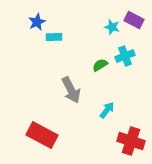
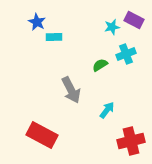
blue star: rotated 18 degrees counterclockwise
cyan star: rotated 28 degrees counterclockwise
cyan cross: moved 1 px right, 2 px up
red cross: rotated 32 degrees counterclockwise
